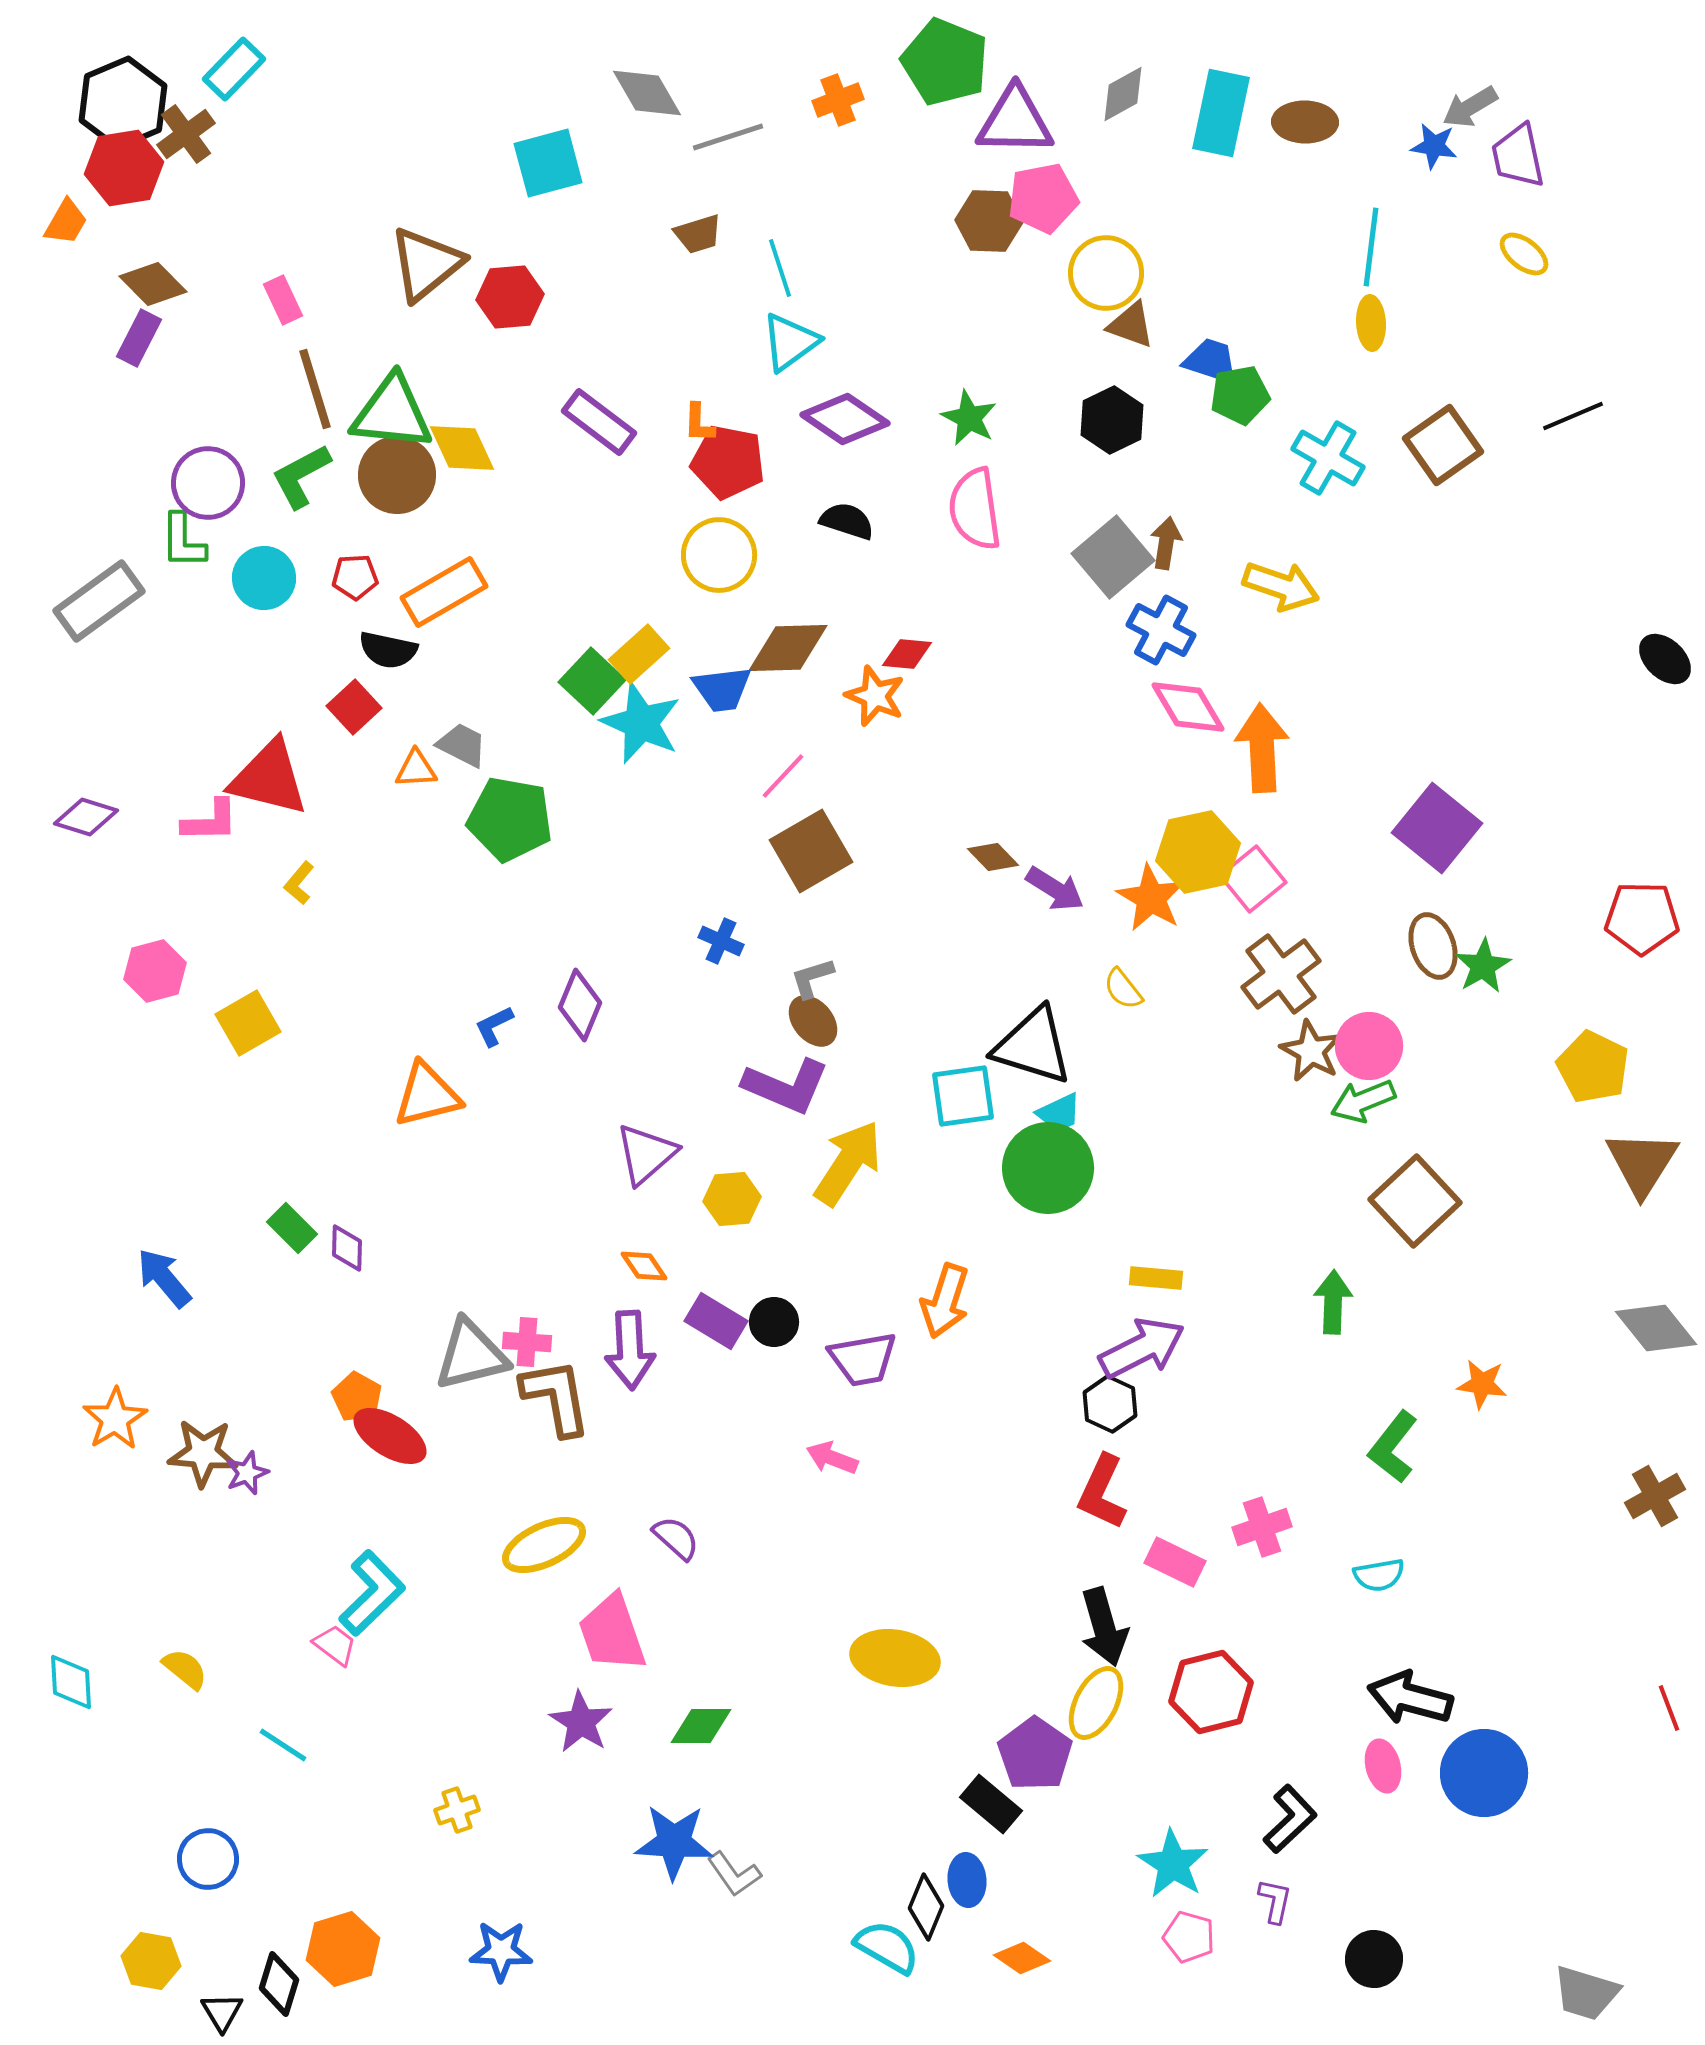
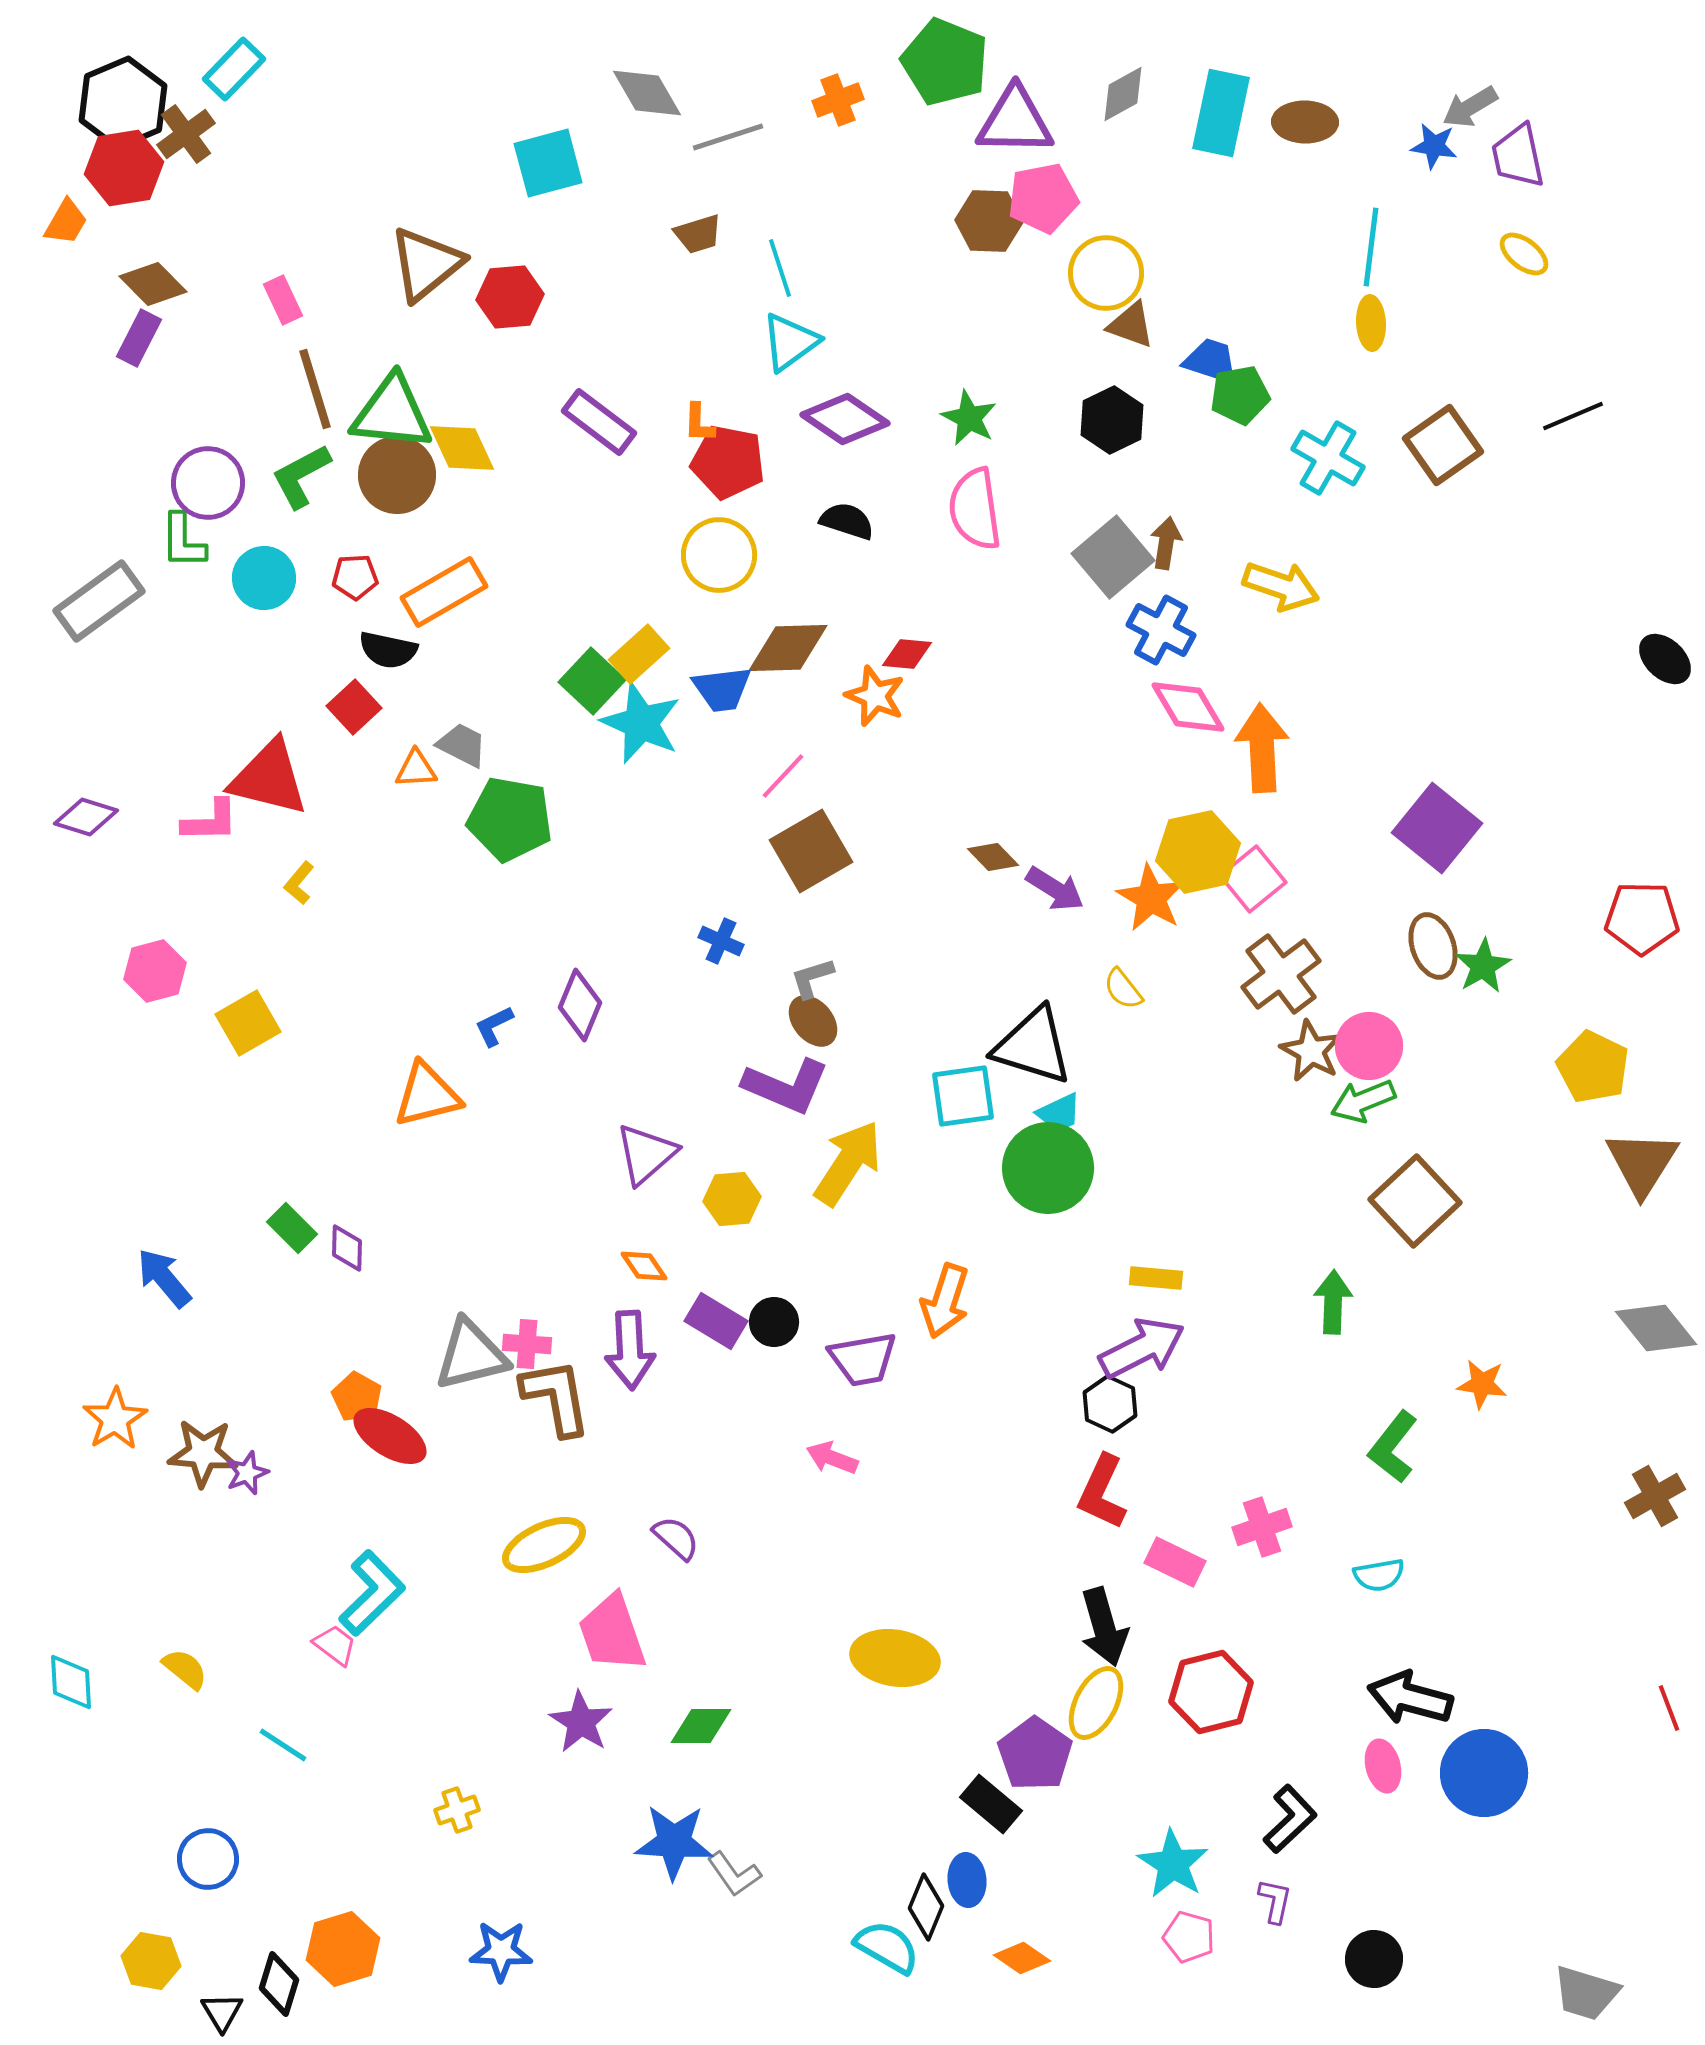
pink cross at (527, 1342): moved 2 px down
